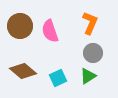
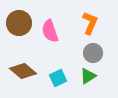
brown circle: moved 1 px left, 3 px up
